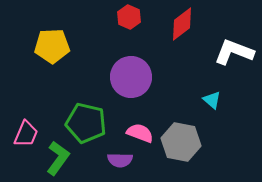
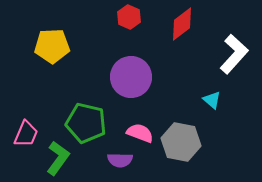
white L-shape: moved 2 px down; rotated 111 degrees clockwise
